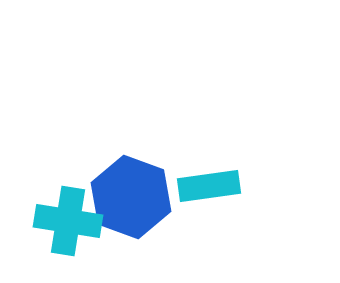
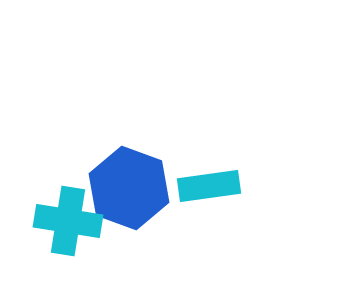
blue hexagon: moved 2 px left, 9 px up
